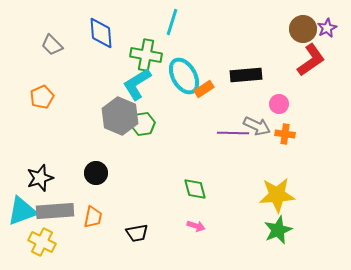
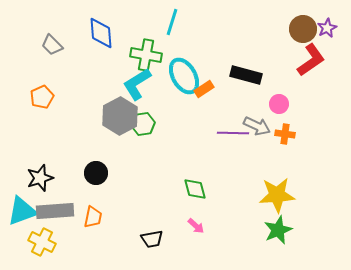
black rectangle: rotated 20 degrees clockwise
gray hexagon: rotated 9 degrees clockwise
pink arrow: rotated 24 degrees clockwise
black trapezoid: moved 15 px right, 6 px down
